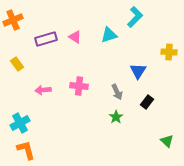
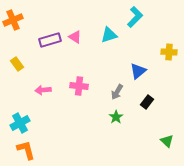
purple rectangle: moved 4 px right, 1 px down
blue triangle: rotated 18 degrees clockwise
gray arrow: rotated 56 degrees clockwise
